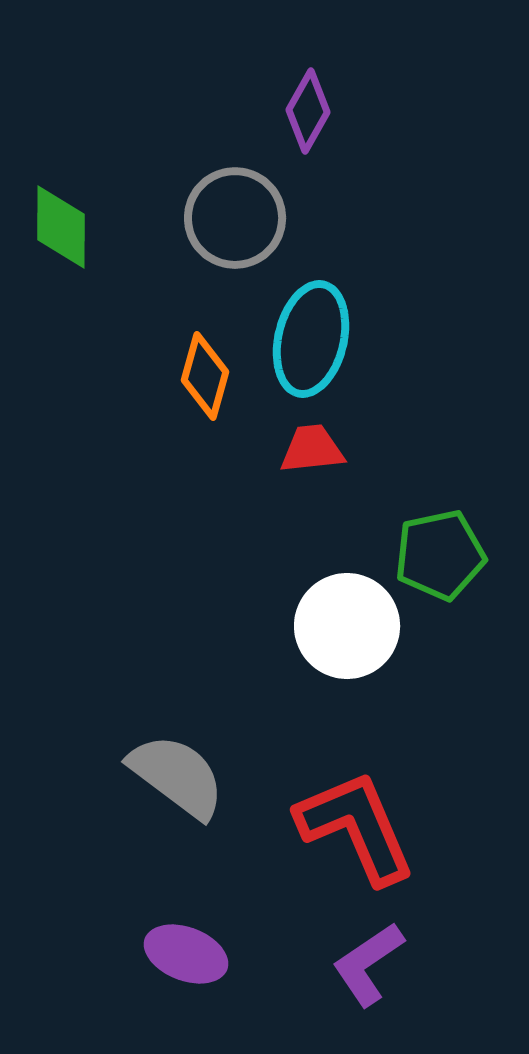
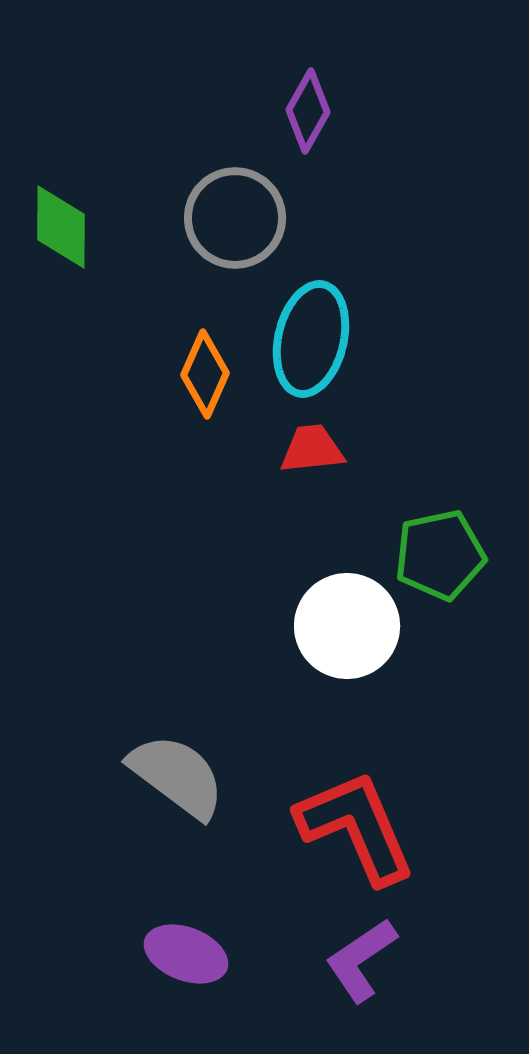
orange diamond: moved 2 px up; rotated 8 degrees clockwise
purple L-shape: moved 7 px left, 4 px up
